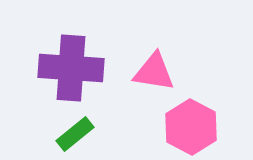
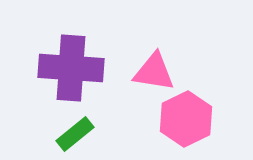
pink hexagon: moved 5 px left, 8 px up; rotated 6 degrees clockwise
